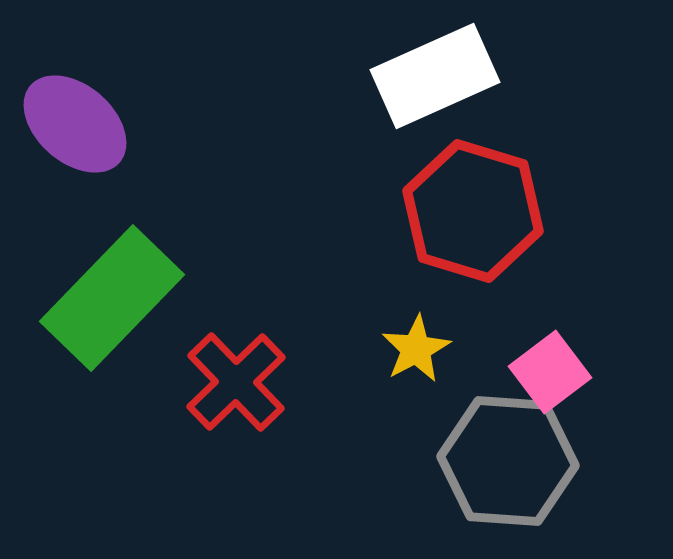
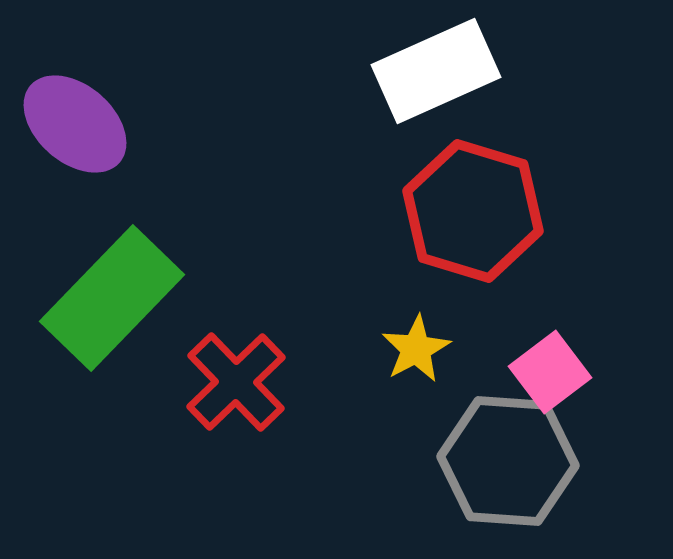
white rectangle: moved 1 px right, 5 px up
